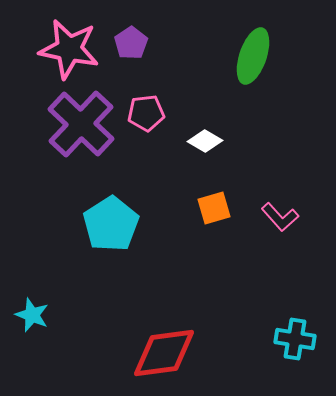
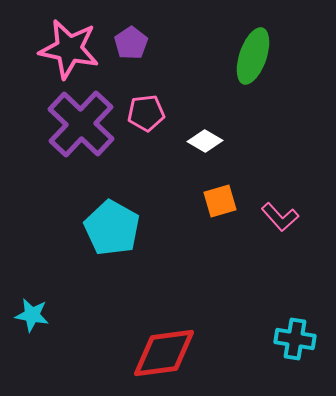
orange square: moved 6 px right, 7 px up
cyan pentagon: moved 1 px right, 4 px down; rotated 10 degrees counterclockwise
cyan star: rotated 12 degrees counterclockwise
